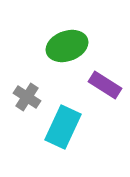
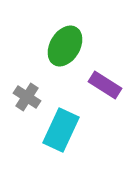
green ellipse: moved 2 px left; rotated 39 degrees counterclockwise
cyan rectangle: moved 2 px left, 3 px down
